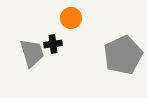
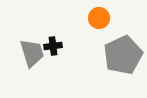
orange circle: moved 28 px right
black cross: moved 2 px down
